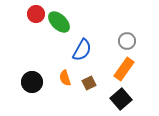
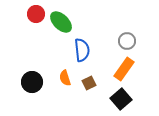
green ellipse: moved 2 px right
blue semicircle: rotated 35 degrees counterclockwise
